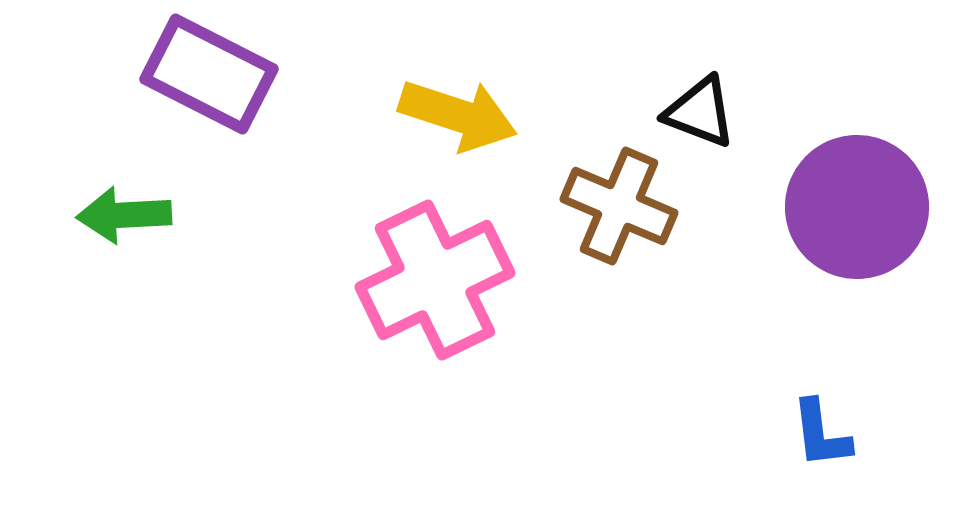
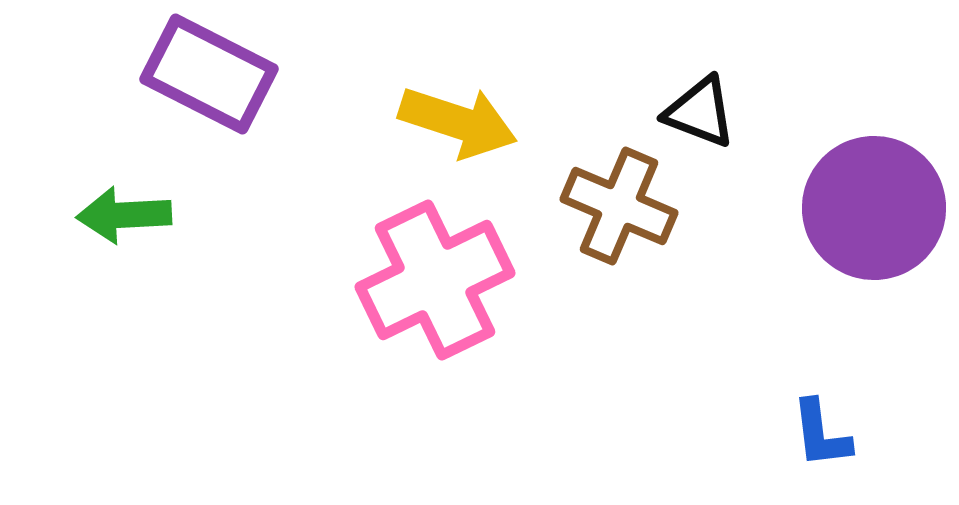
yellow arrow: moved 7 px down
purple circle: moved 17 px right, 1 px down
